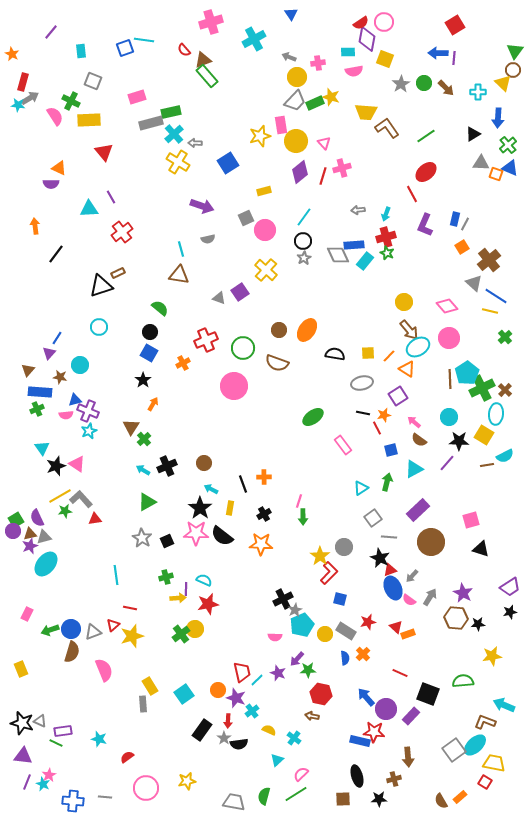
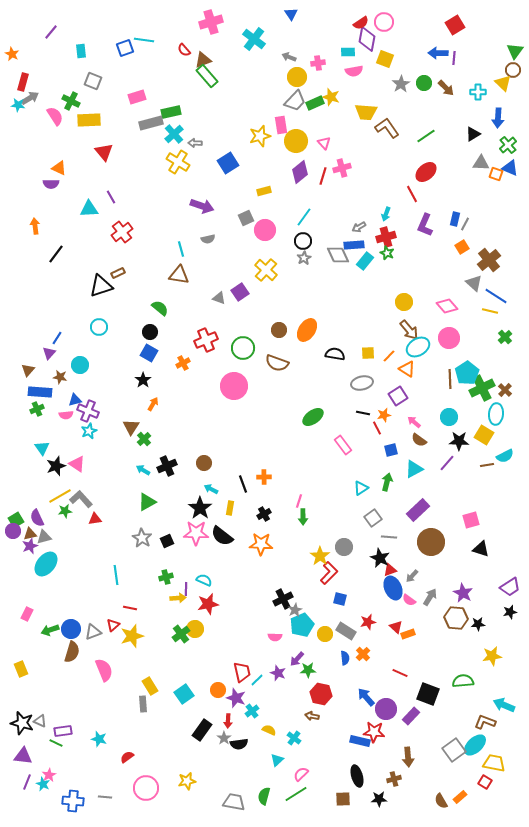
cyan cross at (254, 39): rotated 25 degrees counterclockwise
gray arrow at (358, 210): moved 1 px right, 17 px down; rotated 24 degrees counterclockwise
